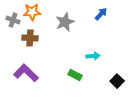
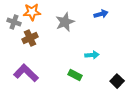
blue arrow: rotated 32 degrees clockwise
gray cross: moved 1 px right, 2 px down
brown cross: rotated 28 degrees counterclockwise
cyan arrow: moved 1 px left, 1 px up
